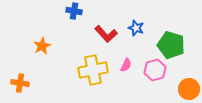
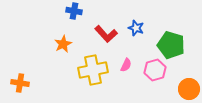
orange star: moved 21 px right, 2 px up
